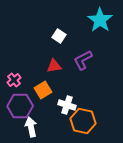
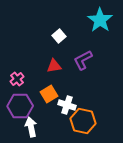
white square: rotated 16 degrees clockwise
pink cross: moved 3 px right, 1 px up
orange square: moved 6 px right, 4 px down
